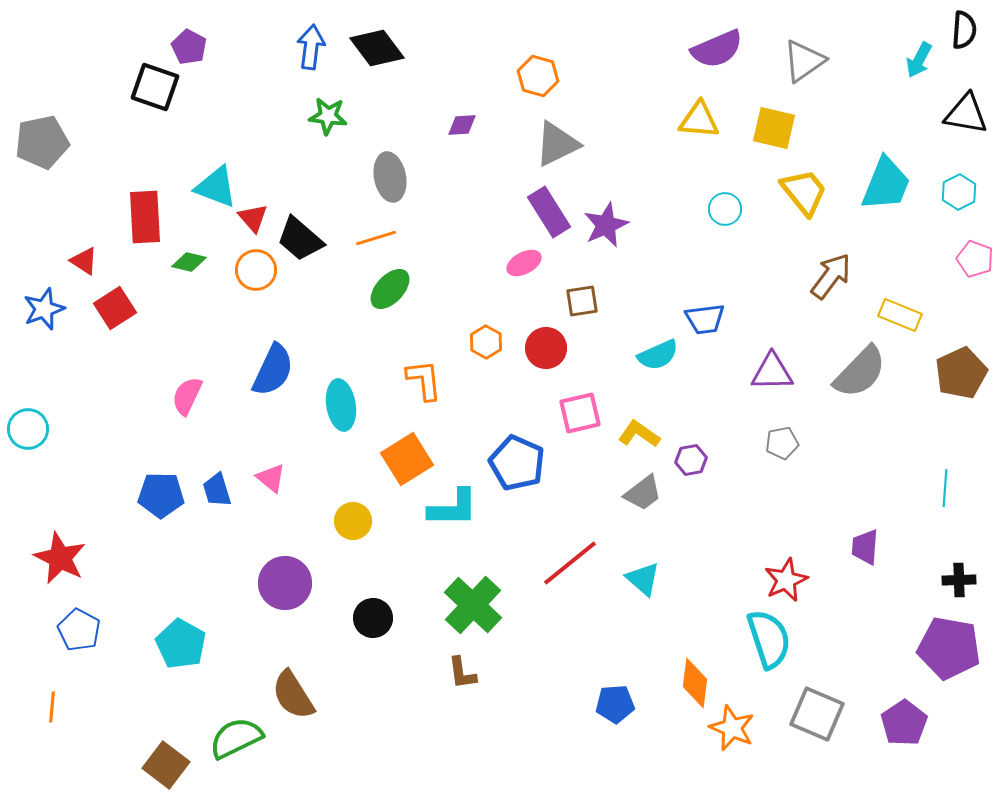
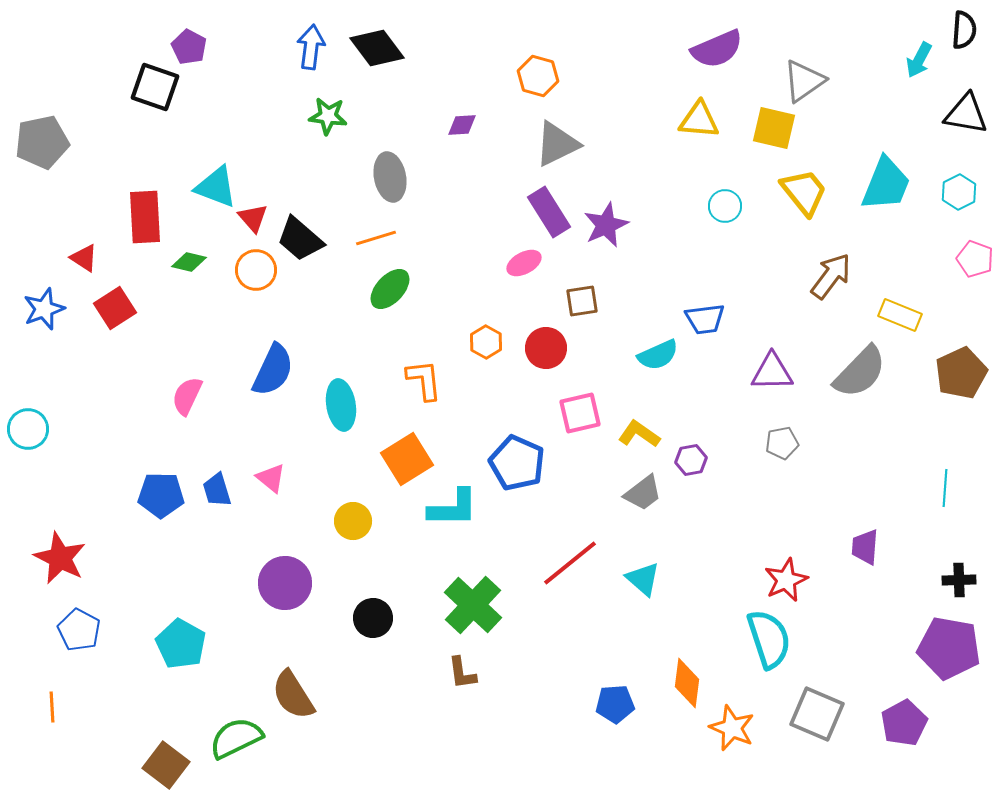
gray triangle at (804, 61): moved 20 px down
cyan circle at (725, 209): moved 3 px up
red triangle at (84, 261): moved 3 px up
orange diamond at (695, 683): moved 8 px left
orange line at (52, 707): rotated 8 degrees counterclockwise
purple pentagon at (904, 723): rotated 6 degrees clockwise
